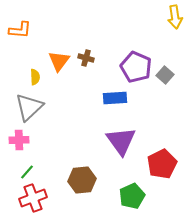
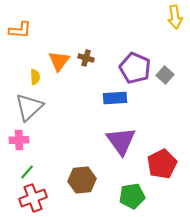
purple pentagon: moved 1 px left, 1 px down
green pentagon: rotated 15 degrees clockwise
